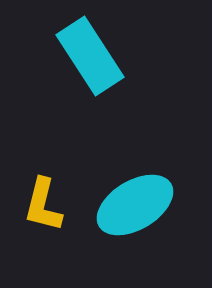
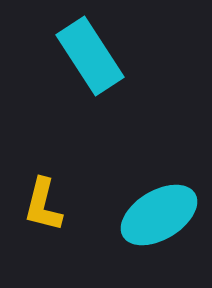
cyan ellipse: moved 24 px right, 10 px down
